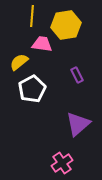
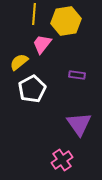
yellow line: moved 2 px right, 2 px up
yellow hexagon: moved 4 px up
pink trapezoid: rotated 60 degrees counterclockwise
purple rectangle: rotated 56 degrees counterclockwise
purple triangle: moved 1 px right; rotated 24 degrees counterclockwise
pink cross: moved 3 px up
